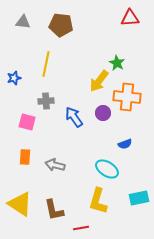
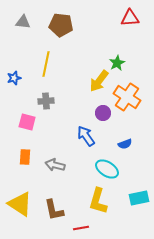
green star: rotated 14 degrees clockwise
orange cross: rotated 28 degrees clockwise
blue arrow: moved 12 px right, 19 px down
